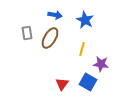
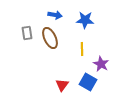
blue star: rotated 24 degrees counterclockwise
brown ellipse: rotated 55 degrees counterclockwise
yellow line: rotated 16 degrees counterclockwise
purple star: rotated 21 degrees clockwise
red triangle: moved 1 px down
